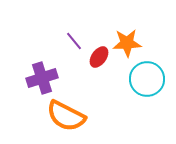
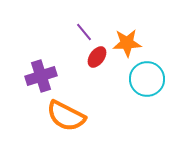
purple line: moved 10 px right, 9 px up
red ellipse: moved 2 px left
purple cross: moved 1 px left, 2 px up
